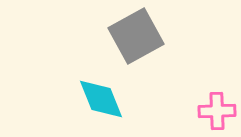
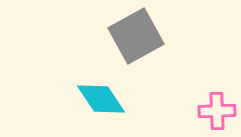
cyan diamond: rotated 12 degrees counterclockwise
